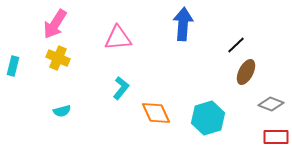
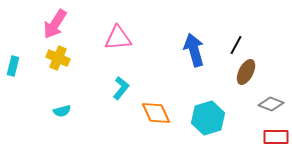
blue arrow: moved 11 px right, 26 px down; rotated 20 degrees counterclockwise
black line: rotated 18 degrees counterclockwise
